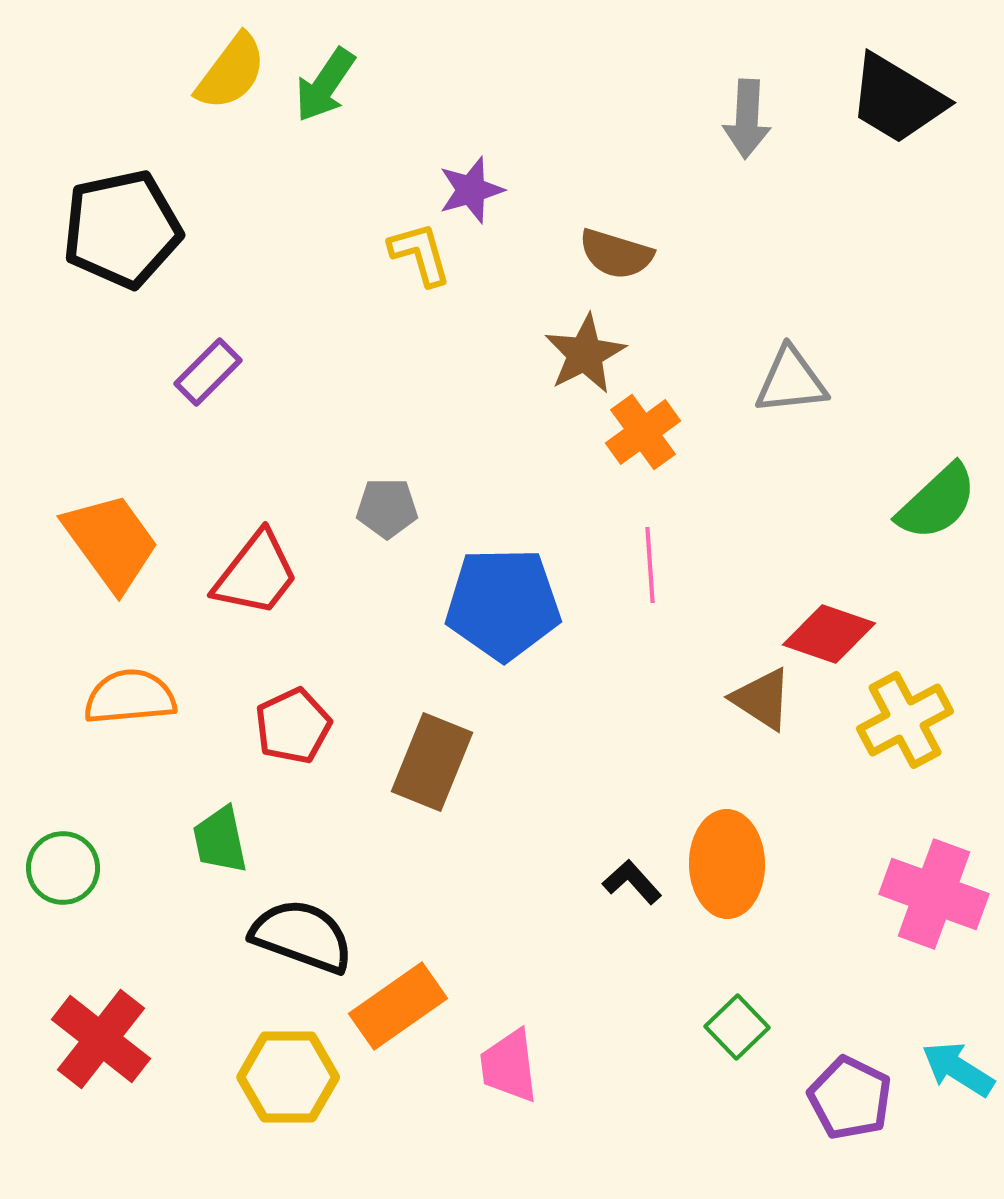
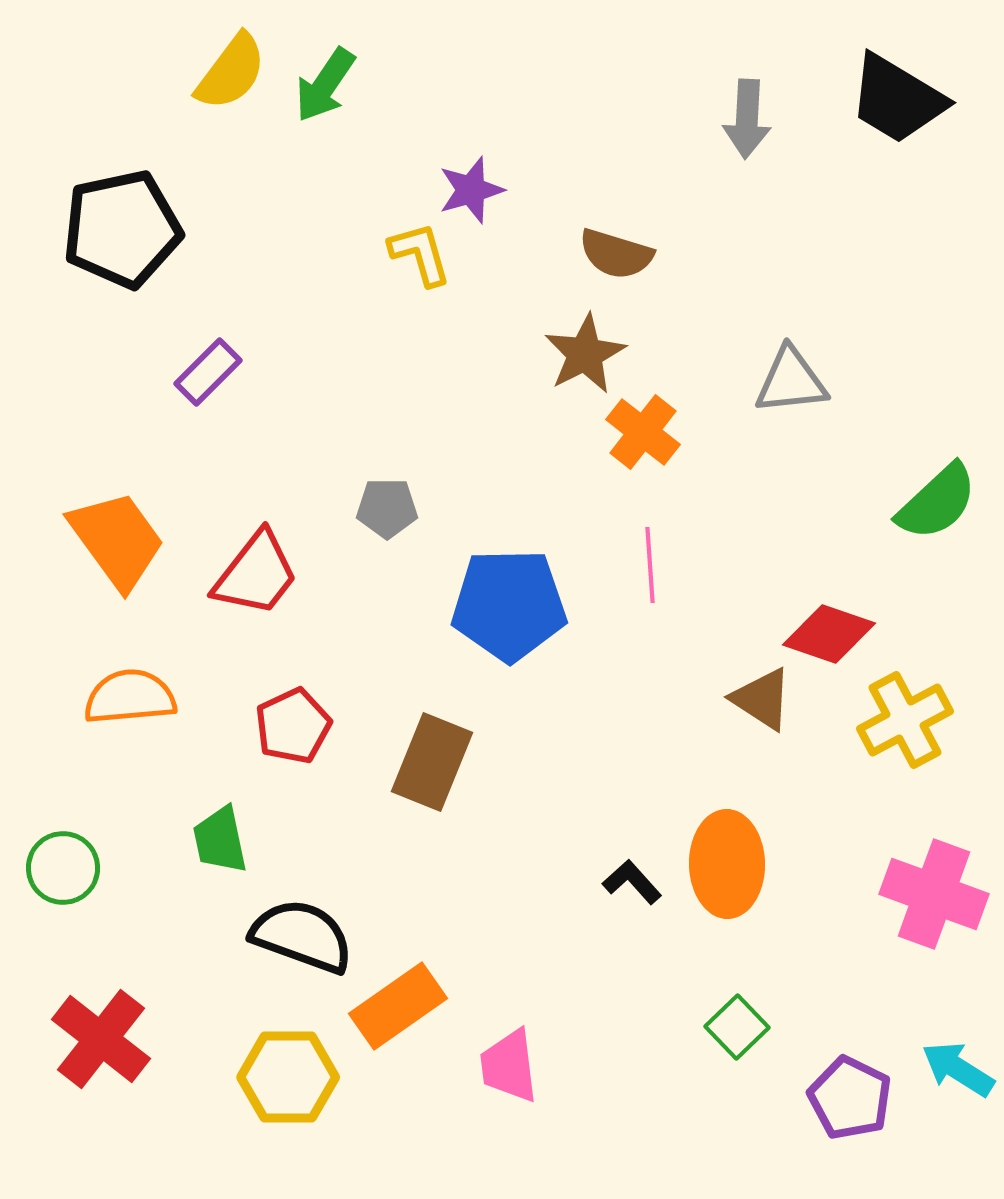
orange cross: rotated 16 degrees counterclockwise
orange trapezoid: moved 6 px right, 2 px up
blue pentagon: moved 6 px right, 1 px down
